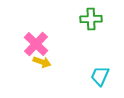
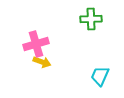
pink cross: rotated 30 degrees clockwise
